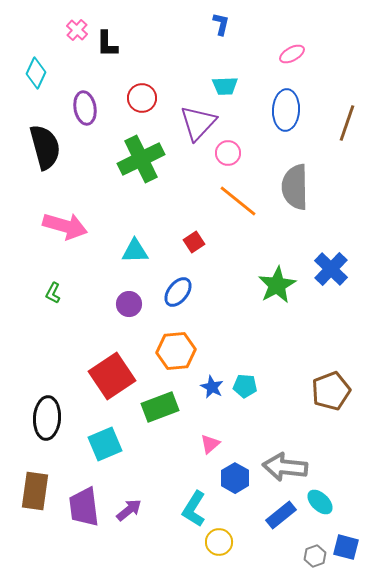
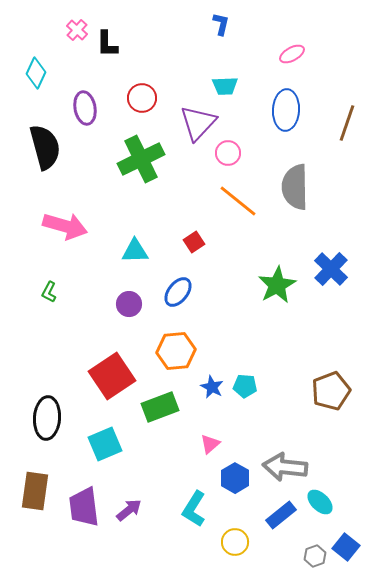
green L-shape at (53, 293): moved 4 px left, 1 px up
yellow circle at (219, 542): moved 16 px right
blue square at (346, 547): rotated 24 degrees clockwise
